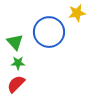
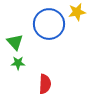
yellow star: moved 1 px up
blue circle: moved 8 px up
red semicircle: moved 29 px right; rotated 138 degrees clockwise
